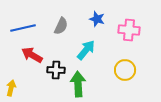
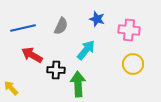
yellow circle: moved 8 px right, 6 px up
yellow arrow: rotated 56 degrees counterclockwise
